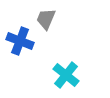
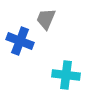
cyan cross: rotated 32 degrees counterclockwise
